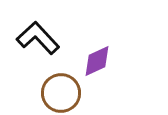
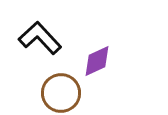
black L-shape: moved 2 px right
